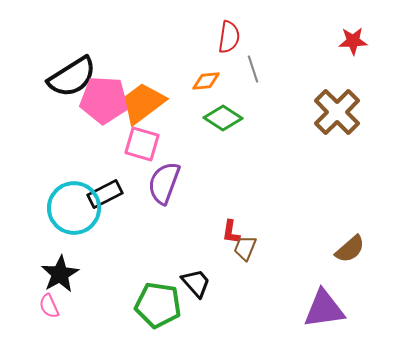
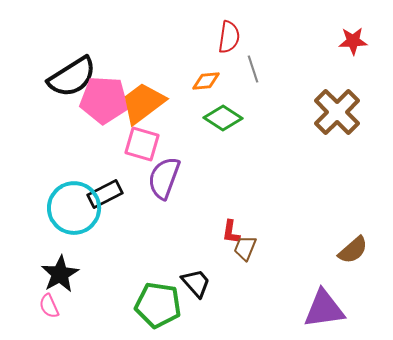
purple semicircle: moved 5 px up
brown semicircle: moved 3 px right, 1 px down
